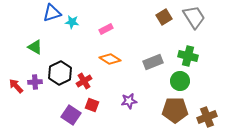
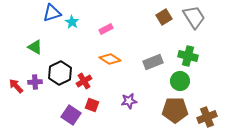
cyan star: rotated 24 degrees clockwise
